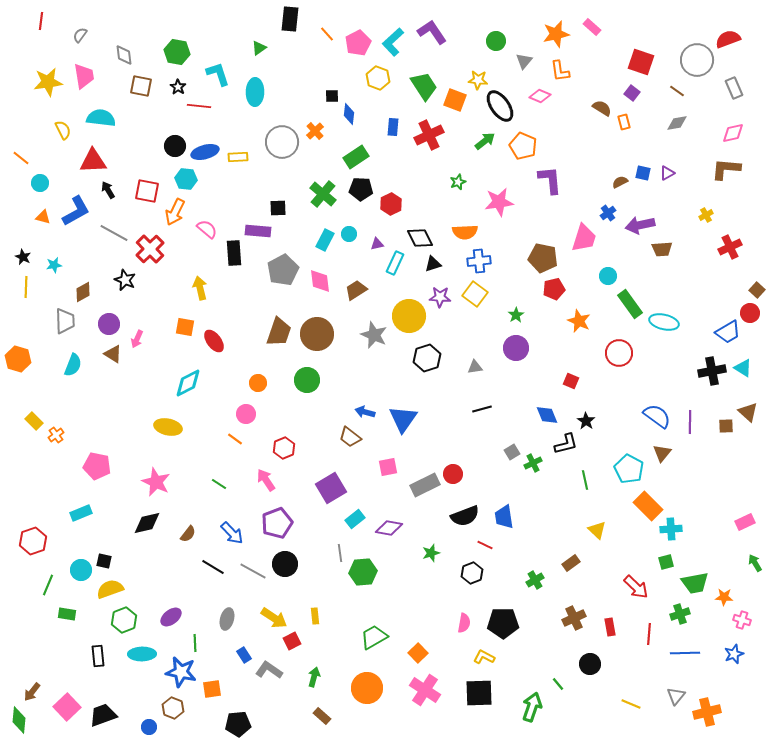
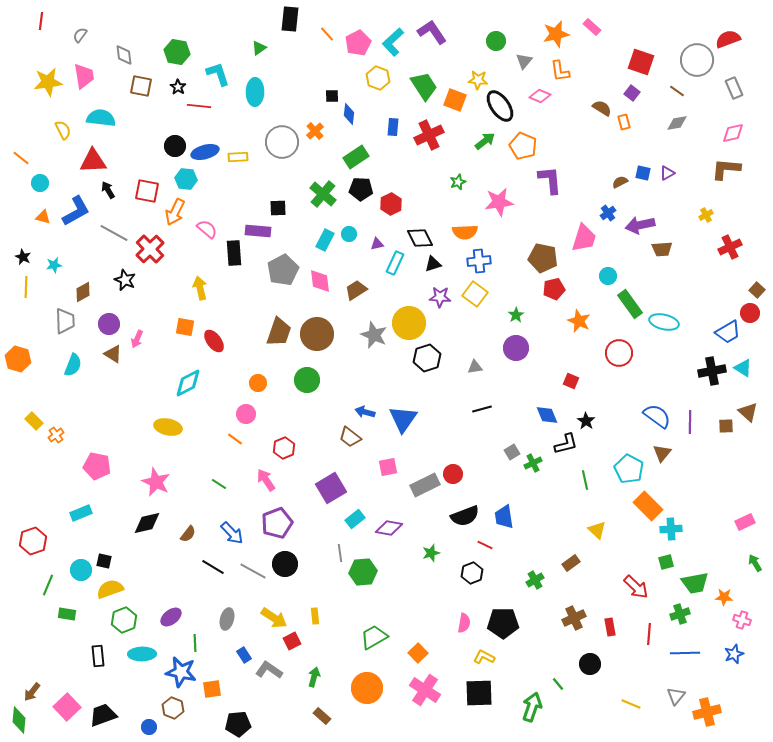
yellow circle at (409, 316): moved 7 px down
